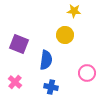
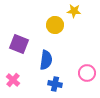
yellow circle: moved 10 px left, 10 px up
pink cross: moved 2 px left, 2 px up
blue cross: moved 4 px right, 3 px up
